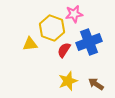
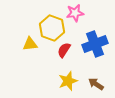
pink star: moved 1 px right, 1 px up
blue cross: moved 6 px right, 2 px down
